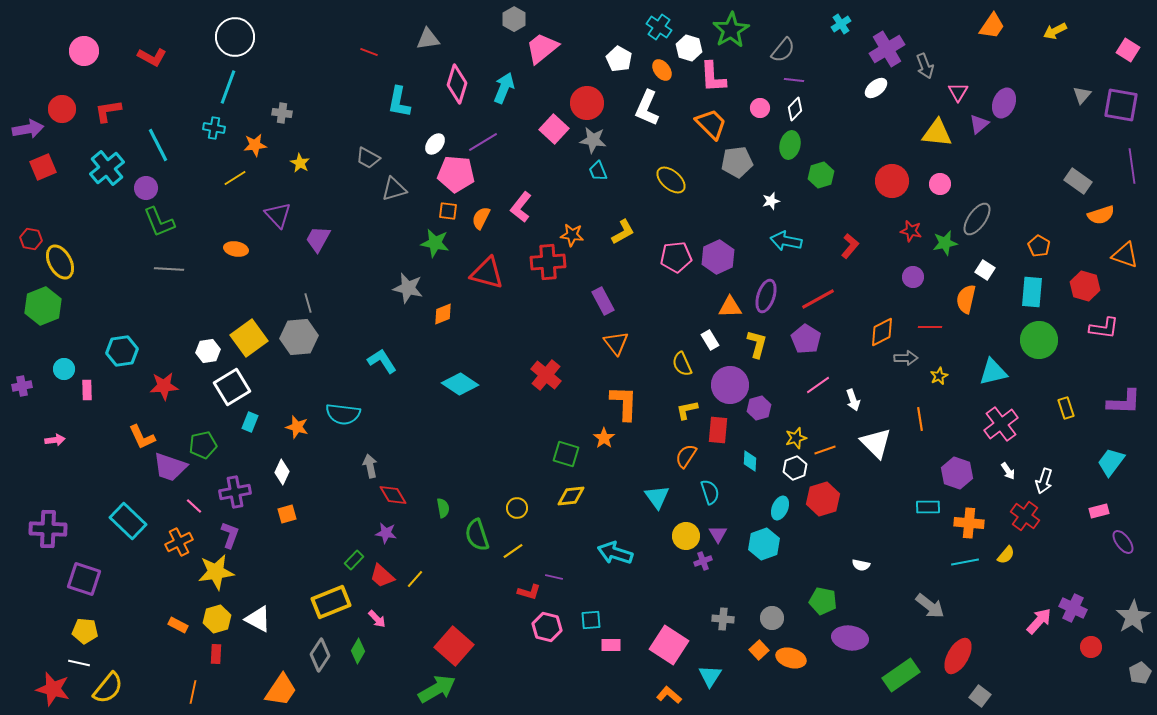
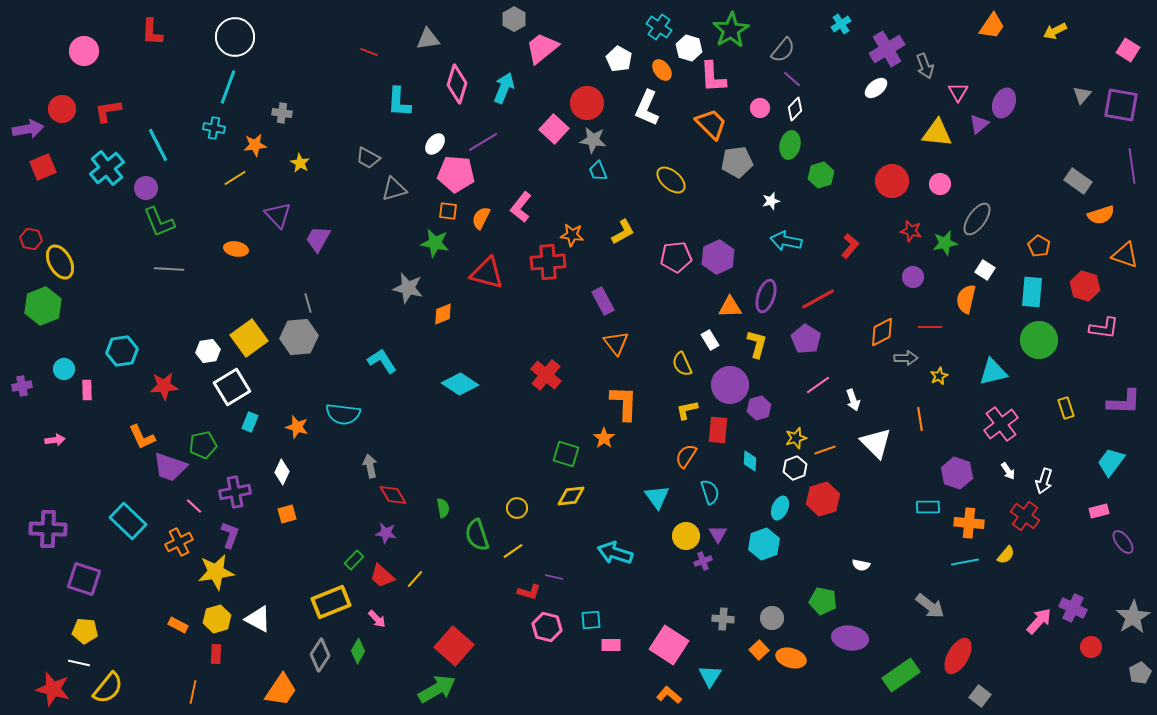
red L-shape at (152, 57): moved 25 px up; rotated 64 degrees clockwise
purple line at (794, 80): moved 2 px left, 1 px up; rotated 36 degrees clockwise
cyan L-shape at (399, 102): rotated 8 degrees counterclockwise
